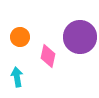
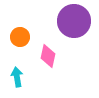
purple circle: moved 6 px left, 16 px up
